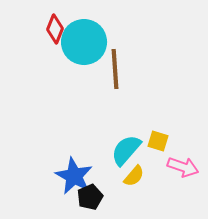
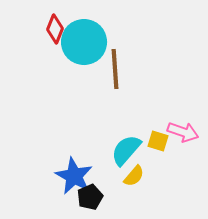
pink arrow: moved 35 px up
